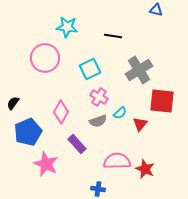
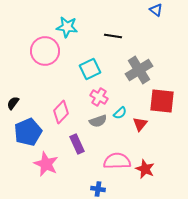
blue triangle: rotated 24 degrees clockwise
pink circle: moved 7 px up
pink diamond: rotated 15 degrees clockwise
purple rectangle: rotated 18 degrees clockwise
